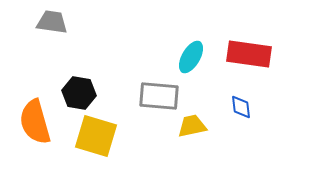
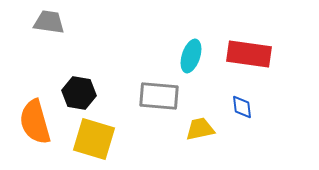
gray trapezoid: moved 3 px left
cyan ellipse: moved 1 px up; rotated 12 degrees counterclockwise
blue diamond: moved 1 px right
yellow trapezoid: moved 8 px right, 3 px down
yellow square: moved 2 px left, 3 px down
